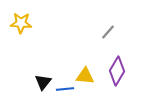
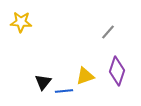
yellow star: moved 1 px up
purple diamond: rotated 12 degrees counterclockwise
yellow triangle: rotated 24 degrees counterclockwise
blue line: moved 1 px left, 2 px down
